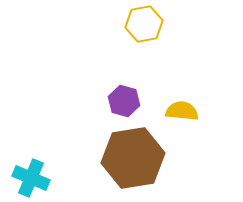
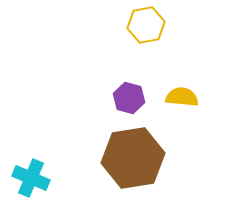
yellow hexagon: moved 2 px right, 1 px down
purple hexagon: moved 5 px right, 3 px up
yellow semicircle: moved 14 px up
